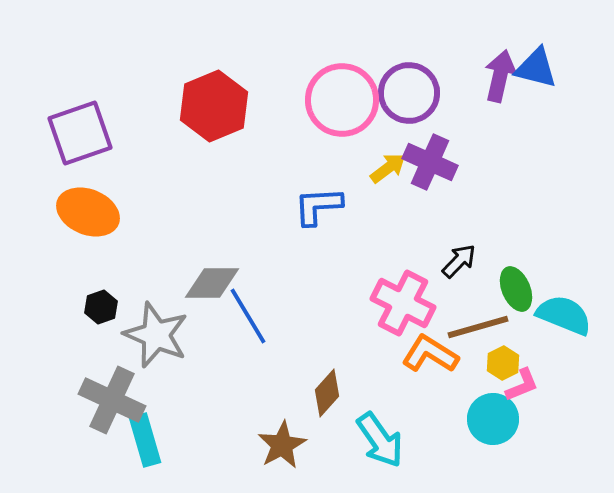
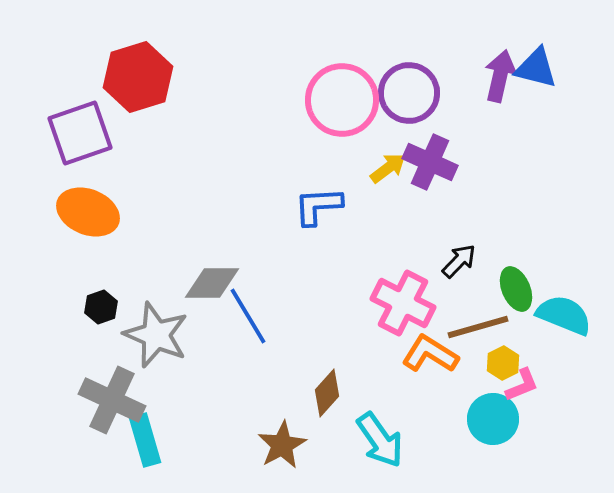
red hexagon: moved 76 px left, 29 px up; rotated 6 degrees clockwise
